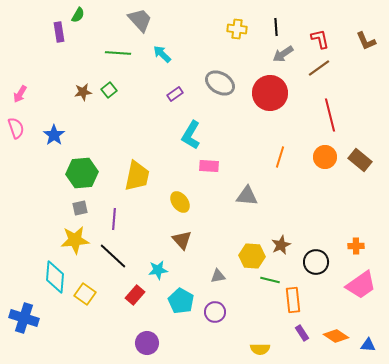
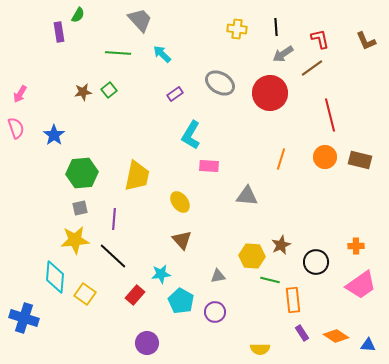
brown line at (319, 68): moved 7 px left
orange line at (280, 157): moved 1 px right, 2 px down
brown rectangle at (360, 160): rotated 25 degrees counterclockwise
cyan star at (158, 270): moved 3 px right, 4 px down
